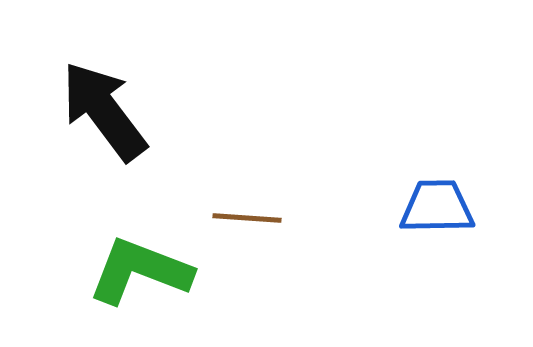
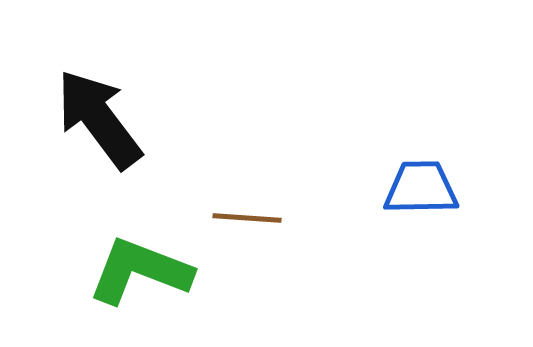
black arrow: moved 5 px left, 8 px down
blue trapezoid: moved 16 px left, 19 px up
